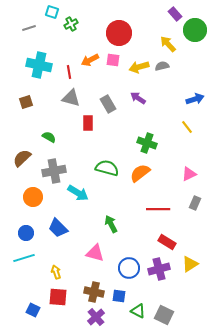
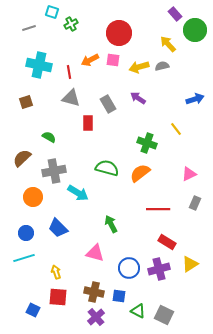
yellow line at (187, 127): moved 11 px left, 2 px down
